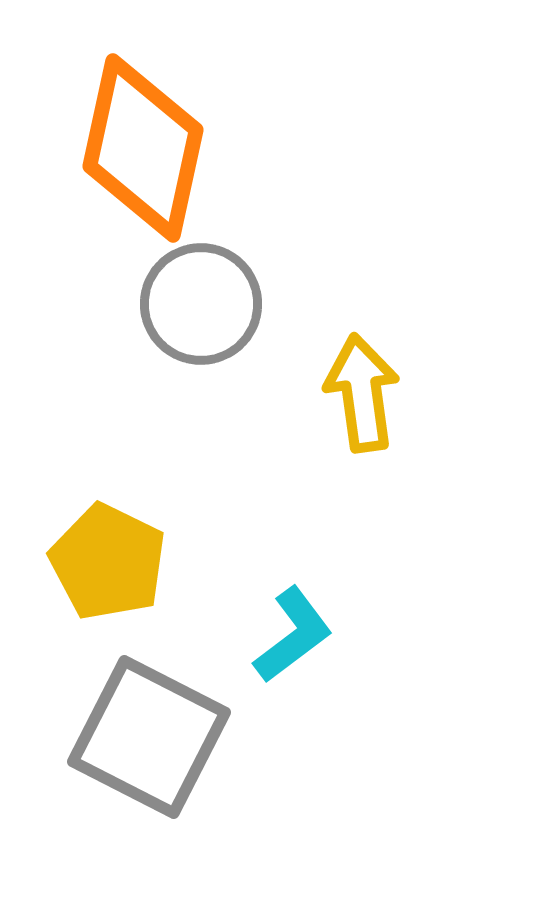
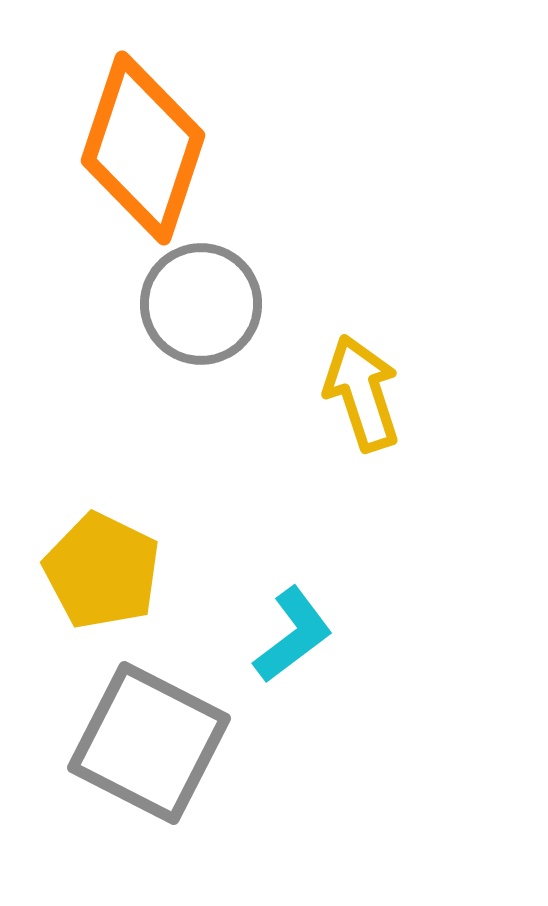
orange diamond: rotated 6 degrees clockwise
yellow arrow: rotated 10 degrees counterclockwise
yellow pentagon: moved 6 px left, 9 px down
gray square: moved 6 px down
